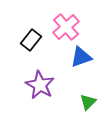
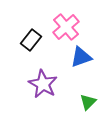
purple star: moved 3 px right, 1 px up
